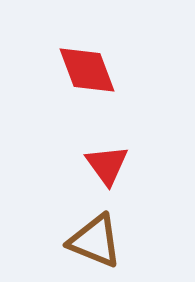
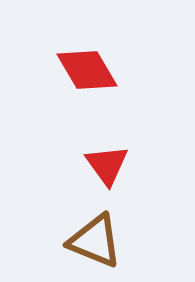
red diamond: rotated 10 degrees counterclockwise
